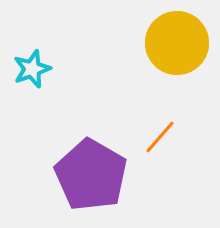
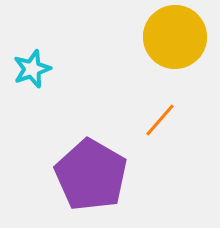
yellow circle: moved 2 px left, 6 px up
orange line: moved 17 px up
